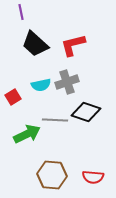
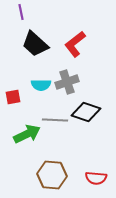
red L-shape: moved 2 px right, 1 px up; rotated 24 degrees counterclockwise
cyan semicircle: rotated 12 degrees clockwise
red square: rotated 21 degrees clockwise
red semicircle: moved 3 px right, 1 px down
